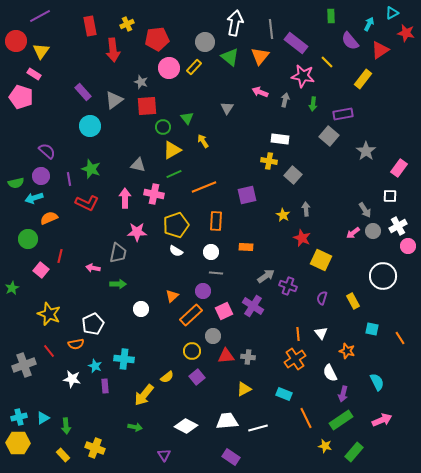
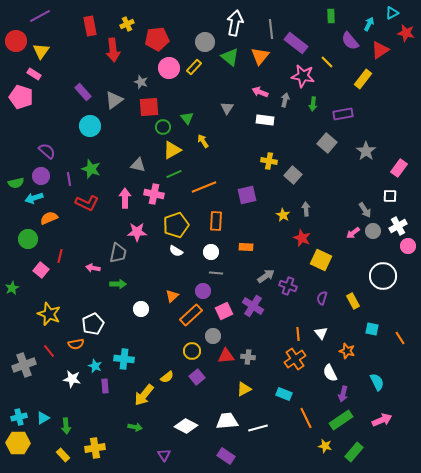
red square at (147, 106): moved 2 px right, 1 px down
gray square at (329, 136): moved 2 px left, 7 px down
white rectangle at (280, 139): moved 15 px left, 19 px up
yellow cross at (95, 448): rotated 30 degrees counterclockwise
purple rectangle at (231, 457): moved 5 px left, 1 px up
